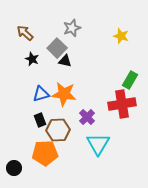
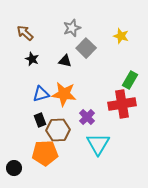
gray square: moved 29 px right
